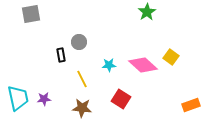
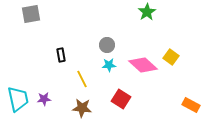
gray circle: moved 28 px right, 3 px down
cyan trapezoid: moved 1 px down
orange rectangle: rotated 48 degrees clockwise
